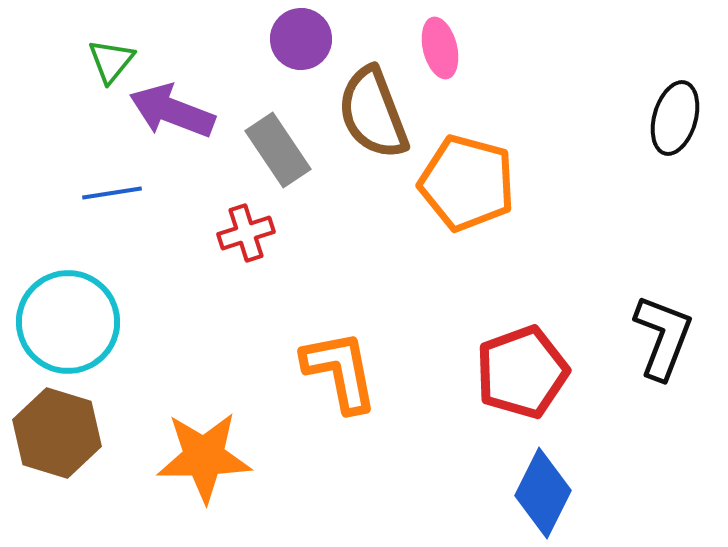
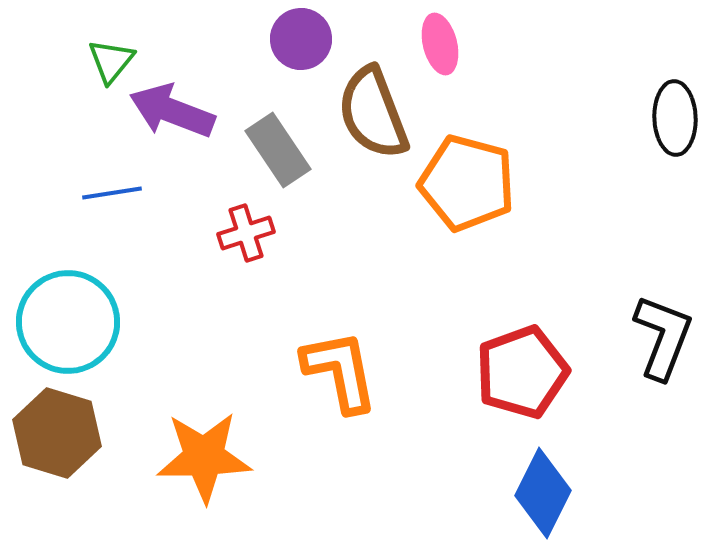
pink ellipse: moved 4 px up
black ellipse: rotated 18 degrees counterclockwise
